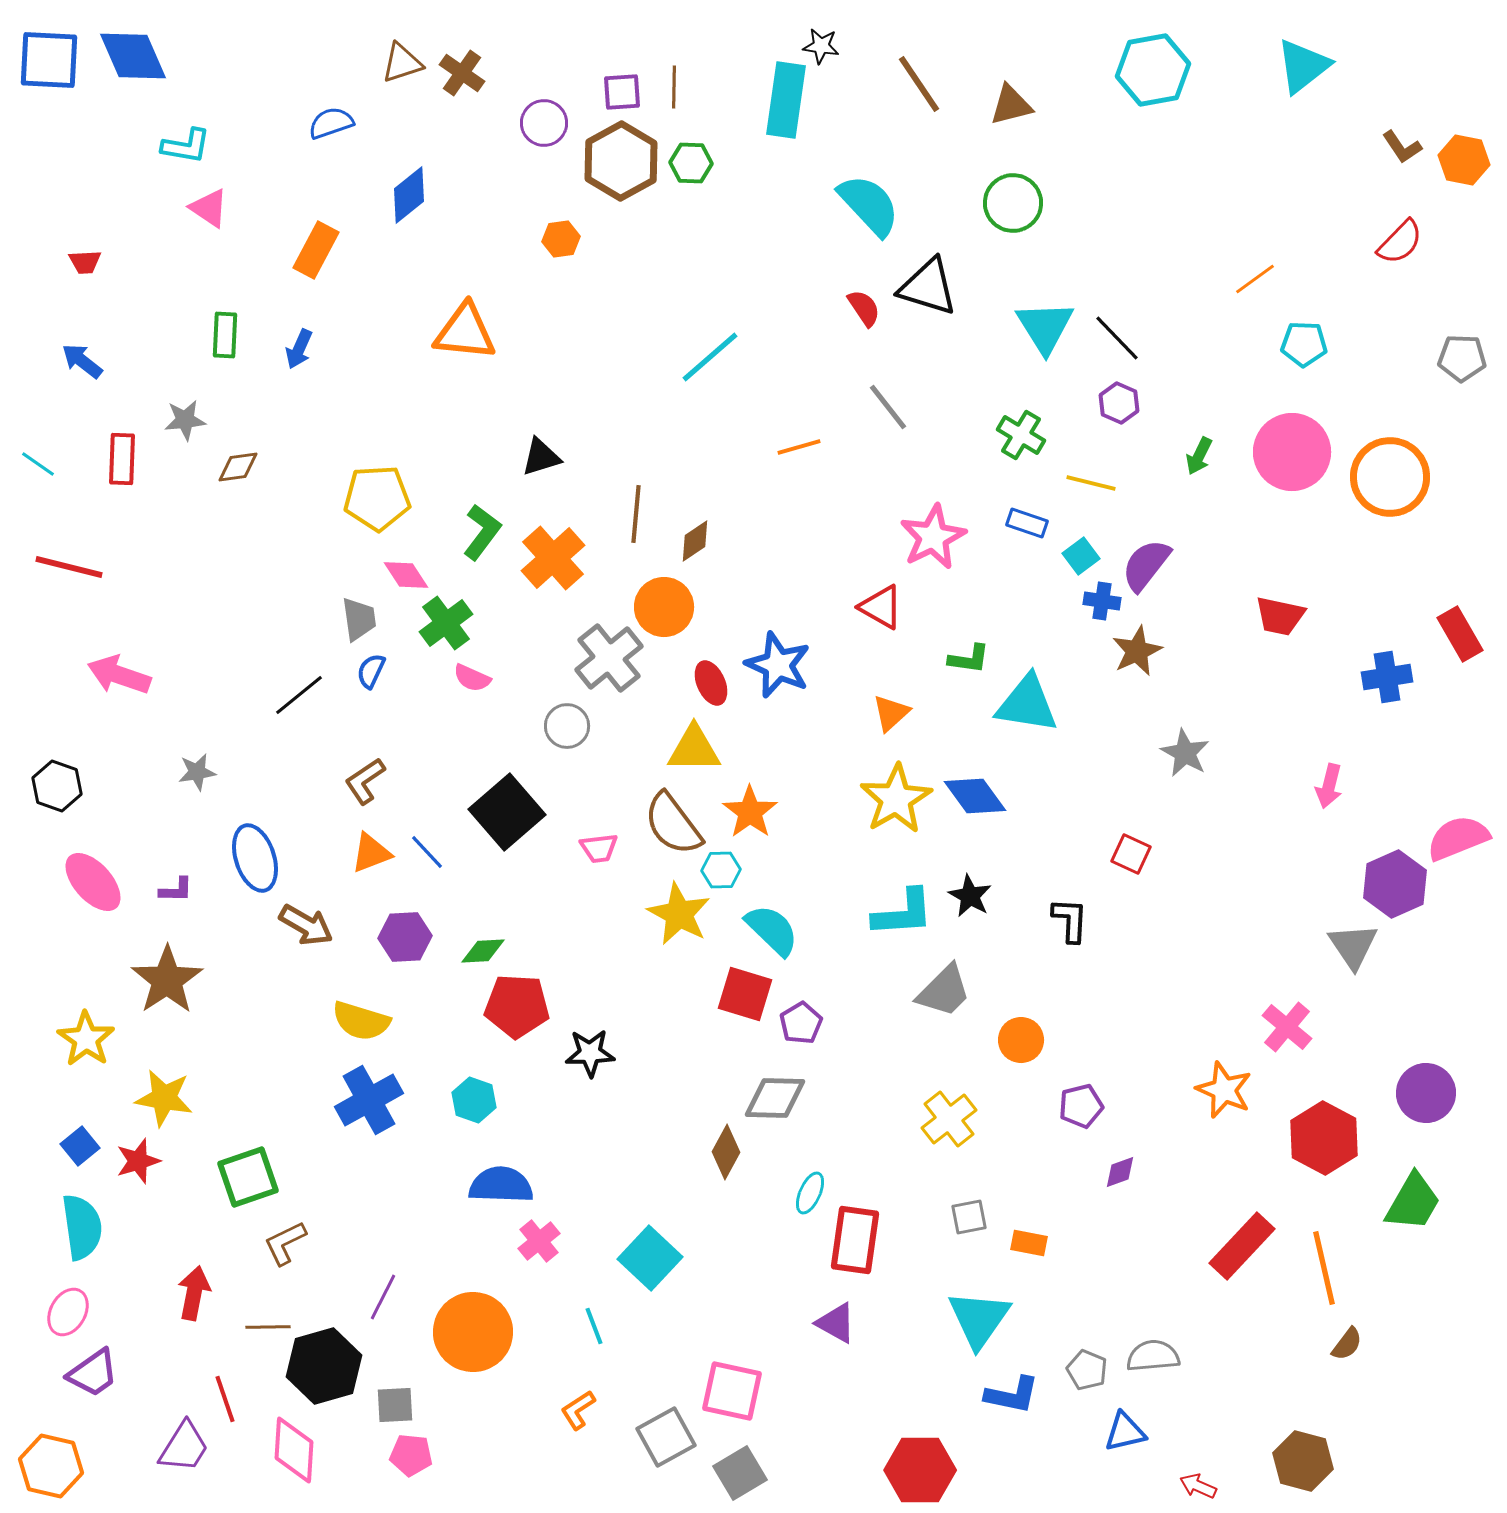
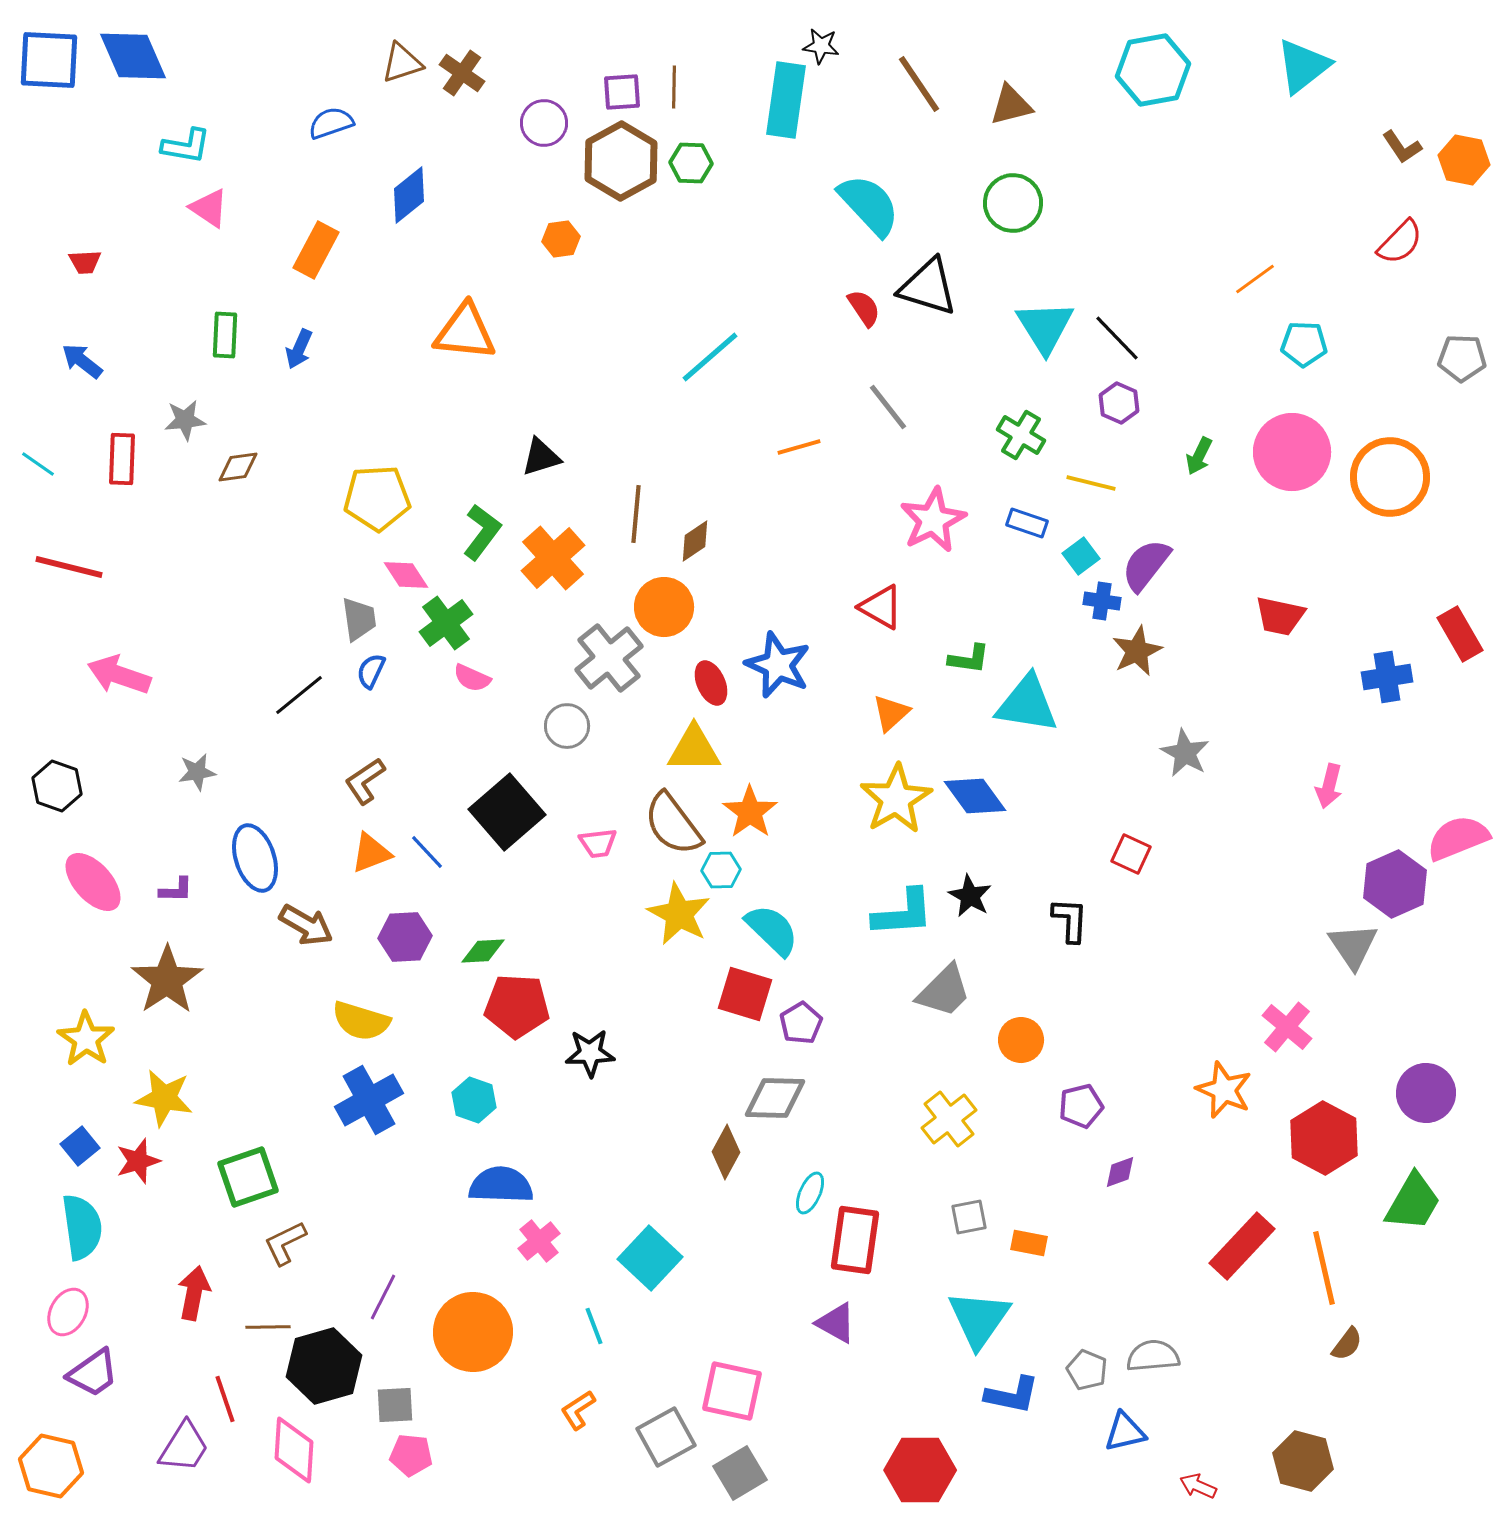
pink star at (933, 537): moved 17 px up
pink trapezoid at (599, 848): moved 1 px left, 5 px up
